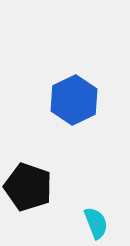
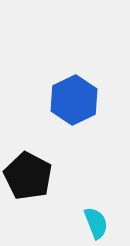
black pentagon: moved 11 px up; rotated 9 degrees clockwise
